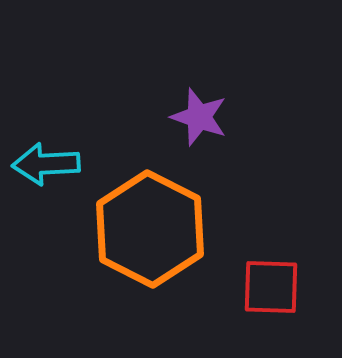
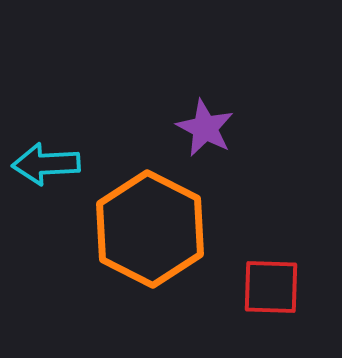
purple star: moved 6 px right, 11 px down; rotated 8 degrees clockwise
